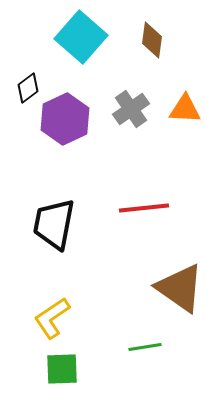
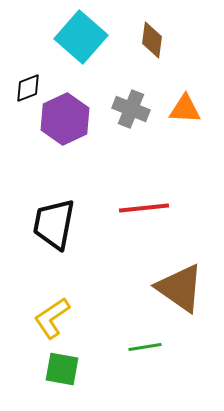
black diamond: rotated 16 degrees clockwise
gray cross: rotated 33 degrees counterclockwise
green square: rotated 12 degrees clockwise
